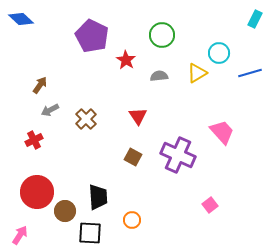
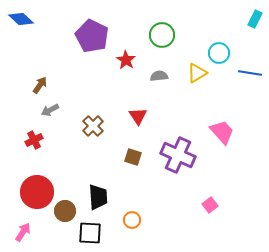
blue line: rotated 25 degrees clockwise
brown cross: moved 7 px right, 7 px down
brown square: rotated 12 degrees counterclockwise
pink arrow: moved 3 px right, 3 px up
